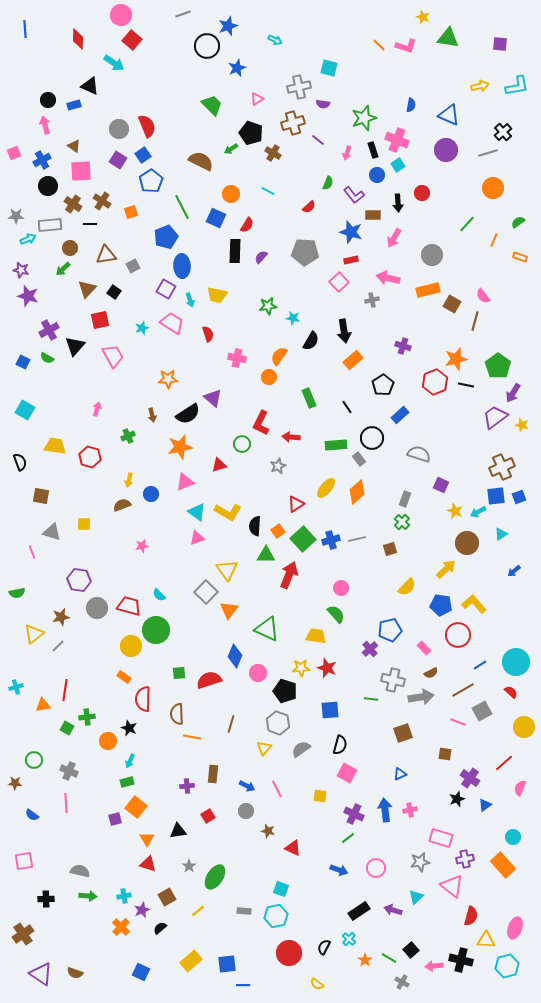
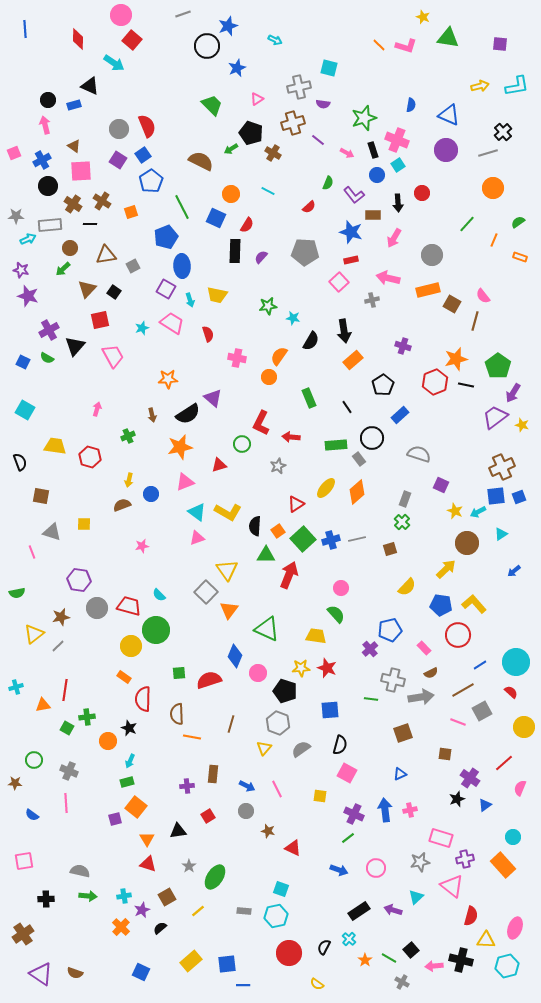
pink arrow at (347, 153): rotated 80 degrees counterclockwise
